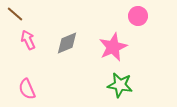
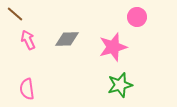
pink circle: moved 1 px left, 1 px down
gray diamond: moved 4 px up; rotated 20 degrees clockwise
pink star: rotated 8 degrees clockwise
green star: rotated 25 degrees counterclockwise
pink semicircle: rotated 15 degrees clockwise
